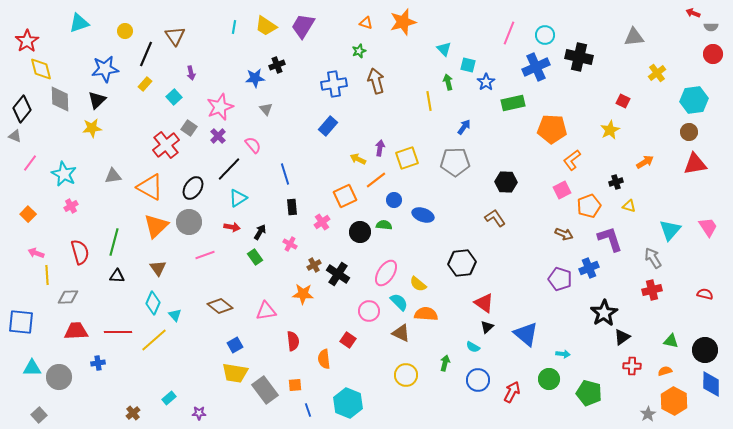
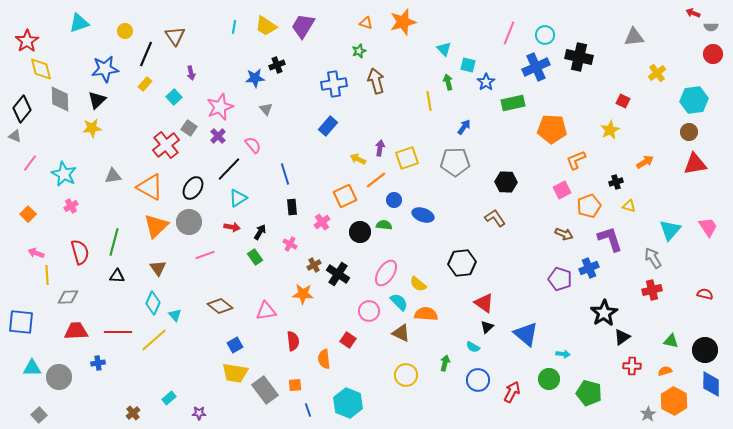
orange L-shape at (572, 160): moved 4 px right; rotated 15 degrees clockwise
